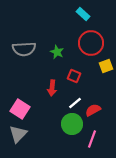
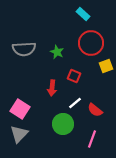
red semicircle: moved 2 px right; rotated 112 degrees counterclockwise
green circle: moved 9 px left
gray triangle: moved 1 px right
